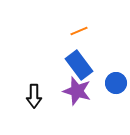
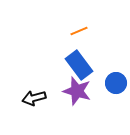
black arrow: moved 2 px down; rotated 75 degrees clockwise
